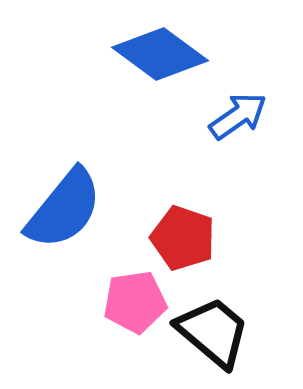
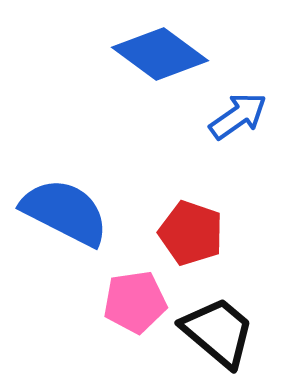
blue semicircle: moved 1 px right, 3 px down; rotated 102 degrees counterclockwise
red pentagon: moved 8 px right, 5 px up
black trapezoid: moved 5 px right
